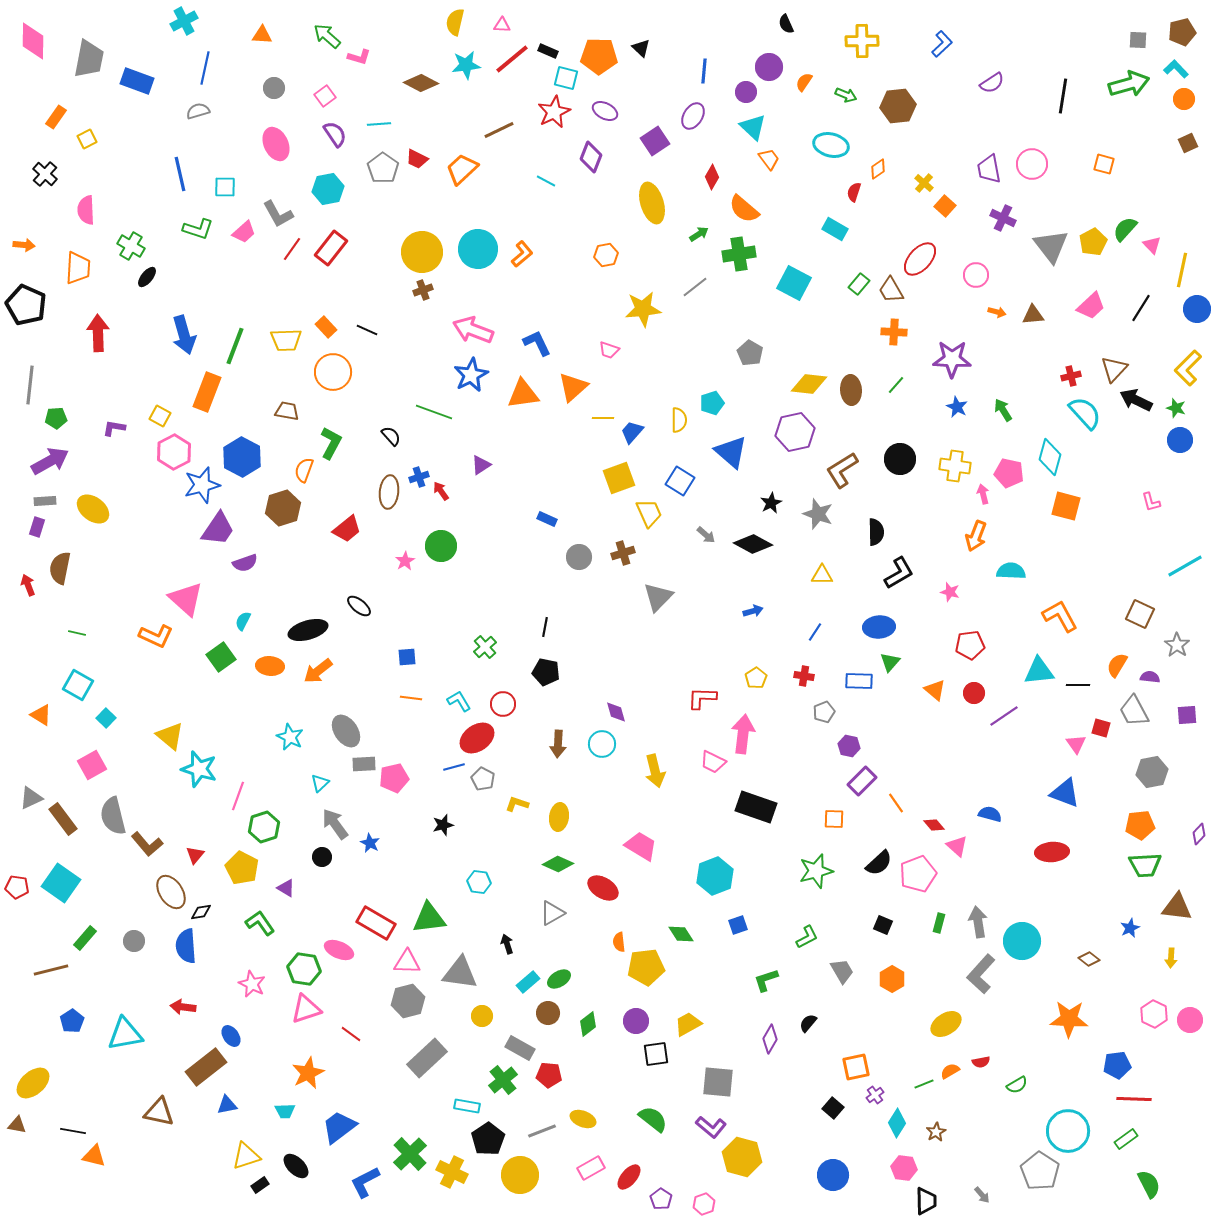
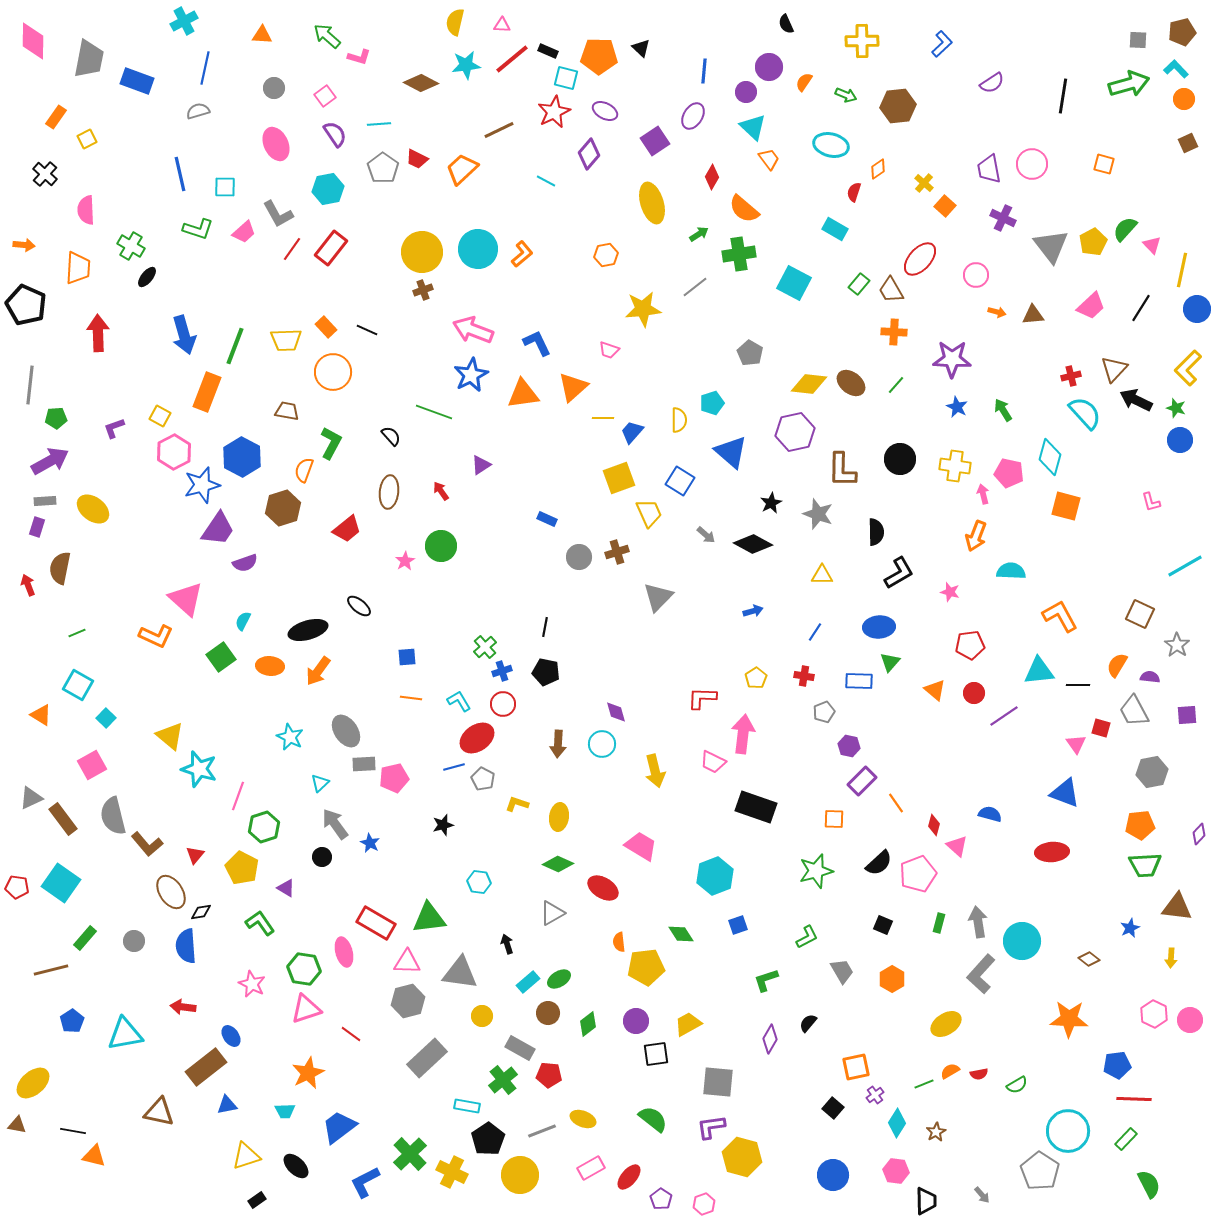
purple diamond at (591, 157): moved 2 px left, 3 px up; rotated 20 degrees clockwise
brown ellipse at (851, 390): moved 7 px up; rotated 48 degrees counterclockwise
purple L-shape at (114, 428): rotated 30 degrees counterclockwise
brown L-shape at (842, 470): rotated 57 degrees counterclockwise
blue cross at (419, 477): moved 83 px right, 194 px down
brown cross at (623, 553): moved 6 px left, 1 px up
green line at (77, 633): rotated 36 degrees counterclockwise
orange arrow at (318, 671): rotated 16 degrees counterclockwise
red diamond at (934, 825): rotated 55 degrees clockwise
pink ellipse at (339, 950): moved 5 px right, 2 px down; rotated 52 degrees clockwise
red semicircle at (981, 1062): moved 2 px left, 12 px down
purple L-shape at (711, 1127): rotated 132 degrees clockwise
green rectangle at (1126, 1139): rotated 10 degrees counterclockwise
pink hexagon at (904, 1168): moved 8 px left, 3 px down
black rectangle at (260, 1185): moved 3 px left, 15 px down
